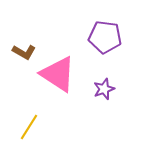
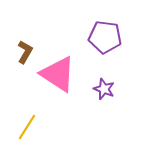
brown L-shape: moved 1 px right; rotated 90 degrees counterclockwise
purple star: rotated 30 degrees counterclockwise
yellow line: moved 2 px left
